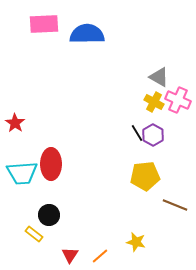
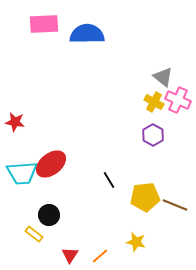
gray triangle: moved 4 px right; rotated 10 degrees clockwise
red star: moved 1 px up; rotated 24 degrees counterclockwise
black line: moved 28 px left, 47 px down
red ellipse: rotated 52 degrees clockwise
yellow pentagon: moved 21 px down
